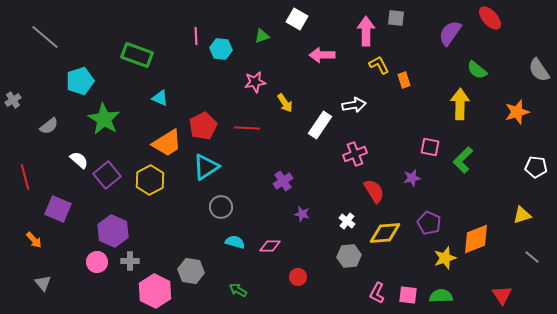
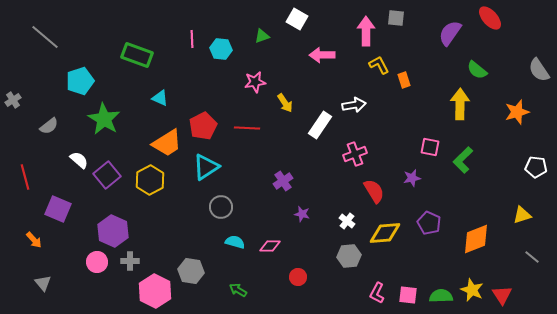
pink line at (196, 36): moved 4 px left, 3 px down
yellow star at (445, 258): moved 27 px right, 32 px down; rotated 30 degrees counterclockwise
